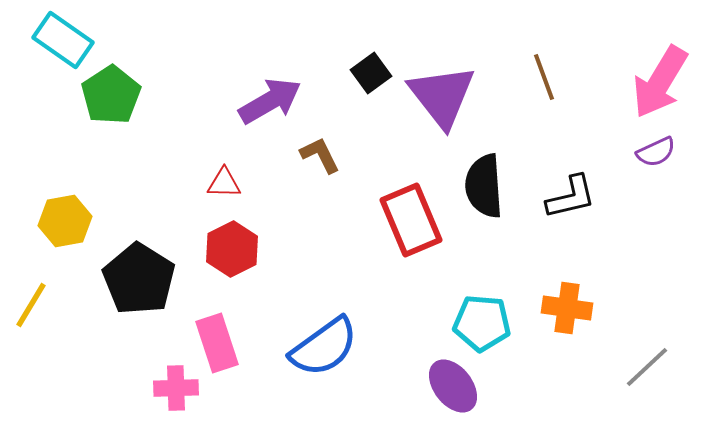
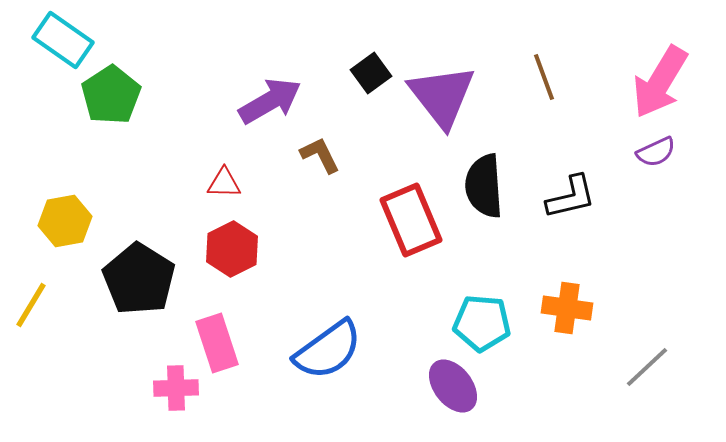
blue semicircle: moved 4 px right, 3 px down
